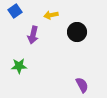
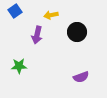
purple arrow: moved 4 px right
purple semicircle: moved 1 px left, 8 px up; rotated 98 degrees clockwise
